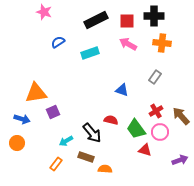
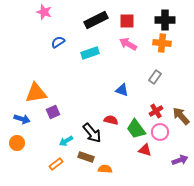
black cross: moved 11 px right, 4 px down
orange rectangle: rotated 16 degrees clockwise
